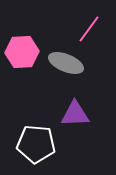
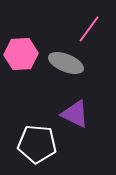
pink hexagon: moved 1 px left, 2 px down
purple triangle: rotated 28 degrees clockwise
white pentagon: moved 1 px right
